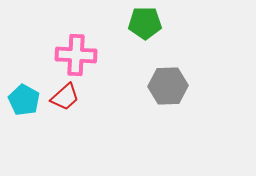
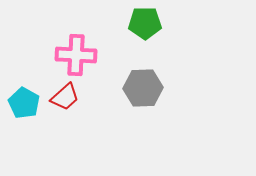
gray hexagon: moved 25 px left, 2 px down
cyan pentagon: moved 3 px down
